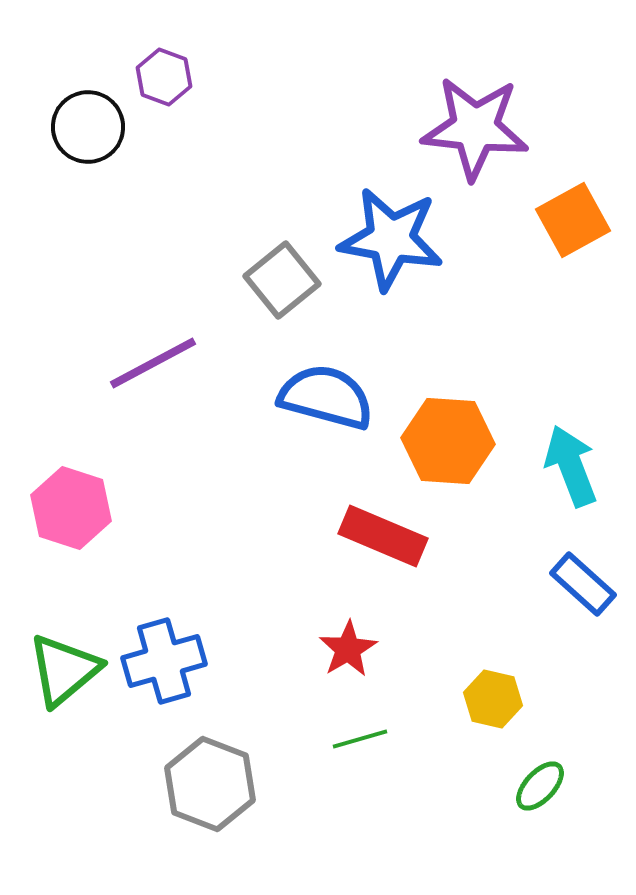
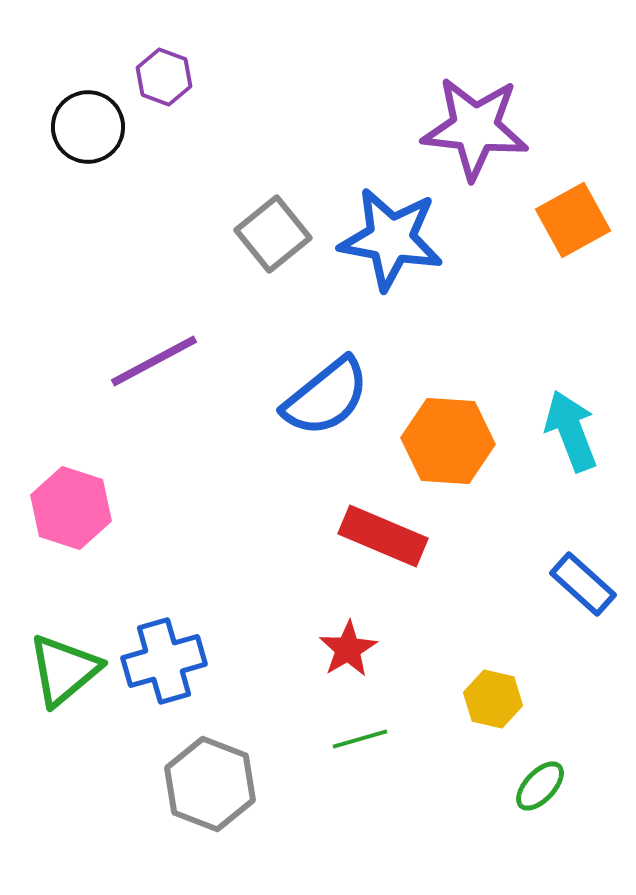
gray square: moved 9 px left, 46 px up
purple line: moved 1 px right, 2 px up
blue semicircle: rotated 126 degrees clockwise
cyan arrow: moved 35 px up
